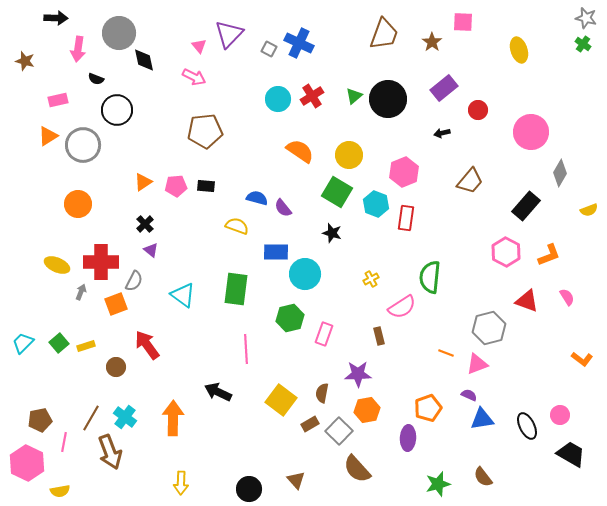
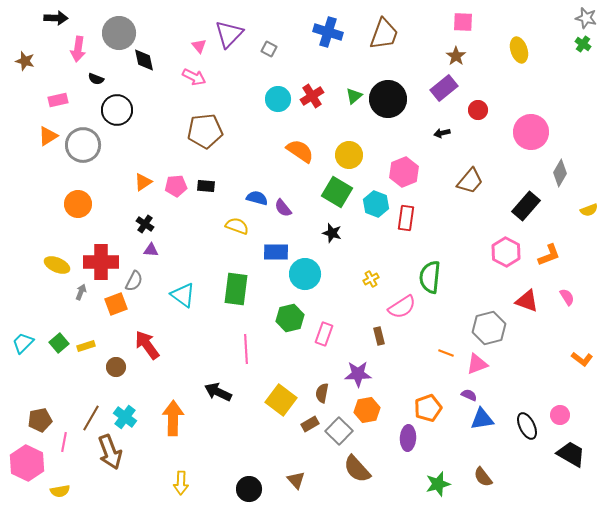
brown star at (432, 42): moved 24 px right, 14 px down
blue cross at (299, 43): moved 29 px right, 11 px up; rotated 8 degrees counterclockwise
black cross at (145, 224): rotated 12 degrees counterclockwise
purple triangle at (151, 250): rotated 35 degrees counterclockwise
